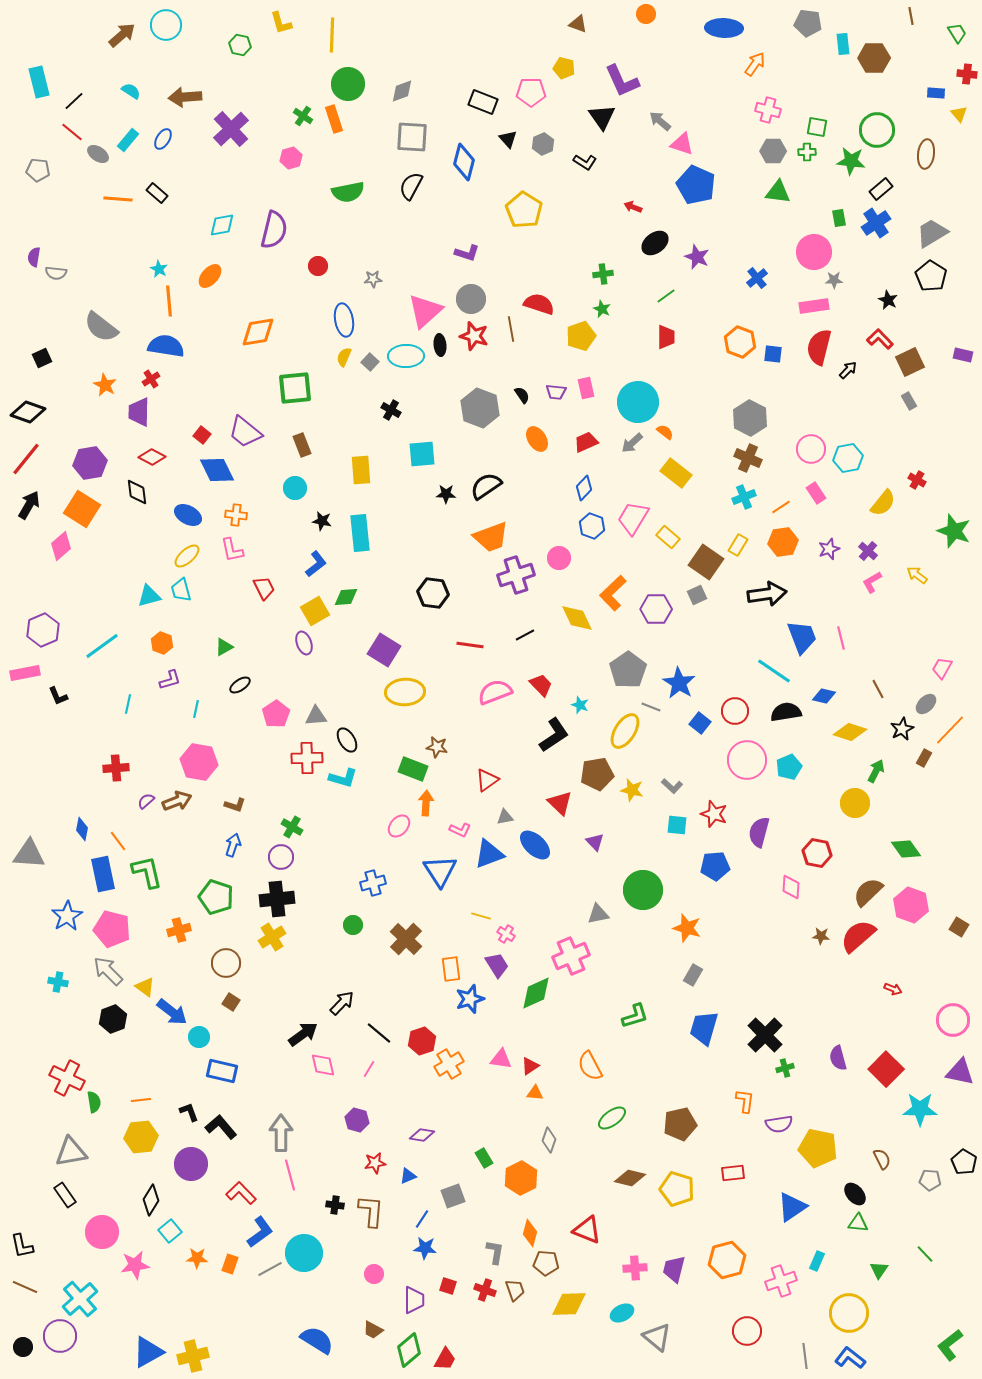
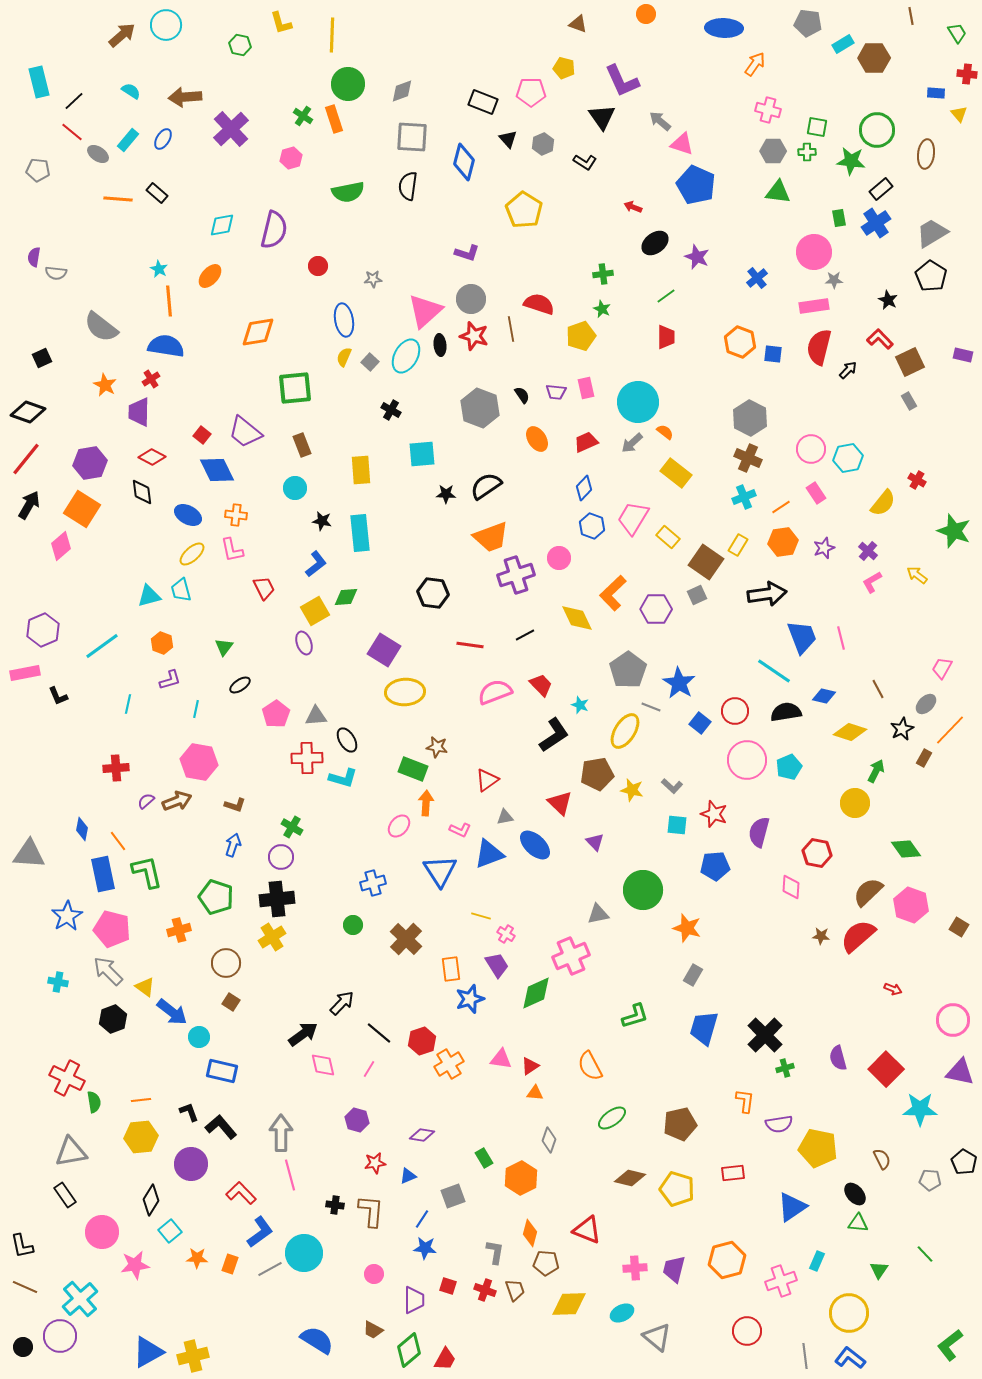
cyan rectangle at (843, 44): rotated 65 degrees clockwise
black semicircle at (411, 186): moved 3 px left; rotated 20 degrees counterclockwise
cyan ellipse at (406, 356): rotated 60 degrees counterclockwise
black diamond at (137, 492): moved 5 px right
purple star at (829, 549): moved 5 px left, 1 px up
yellow ellipse at (187, 556): moved 5 px right, 2 px up
green triangle at (224, 647): rotated 24 degrees counterclockwise
